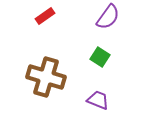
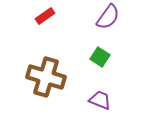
purple trapezoid: moved 2 px right
